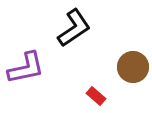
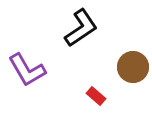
black L-shape: moved 7 px right
purple L-shape: moved 1 px right, 2 px down; rotated 72 degrees clockwise
